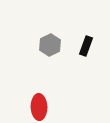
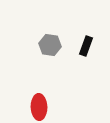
gray hexagon: rotated 25 degrees counterclockwise
